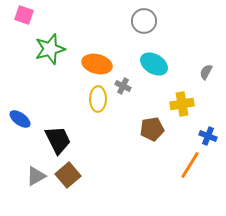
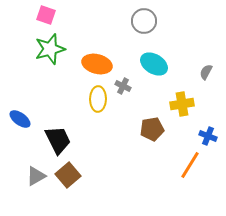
pink square: moved 22 px right
